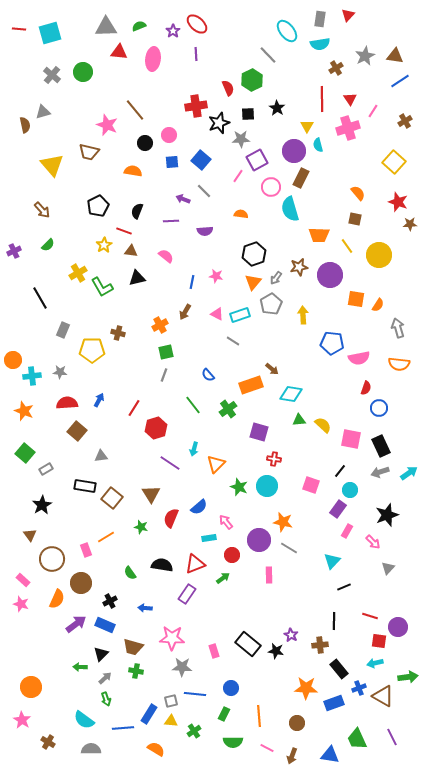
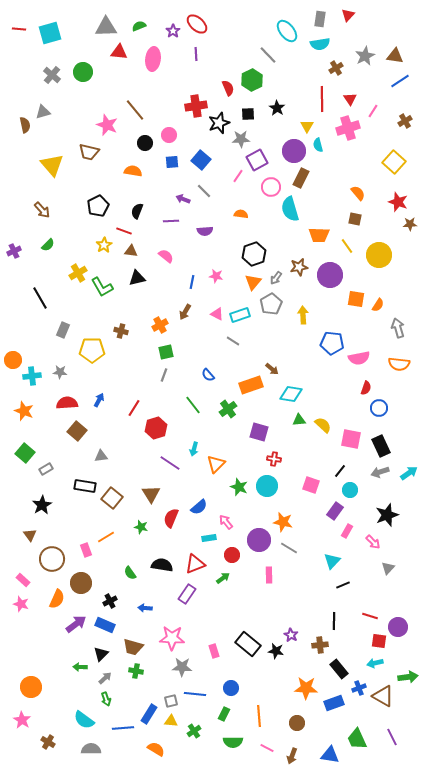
brown cross at (118, 333): moved 3 px right, 2 px up
purple rectangle at (338, 509): moved 3 px left, 2 px down
black line at (344, 587): moved 1 px left, 2 px up
